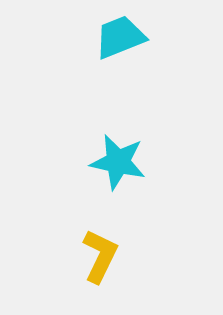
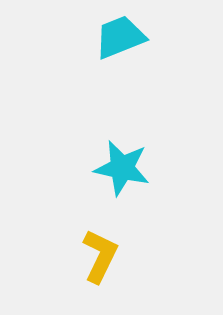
cyan star: moved 4 px right, 6 px down
